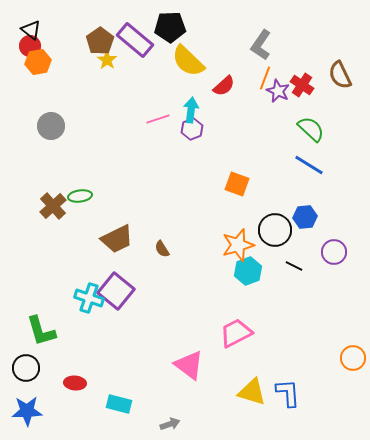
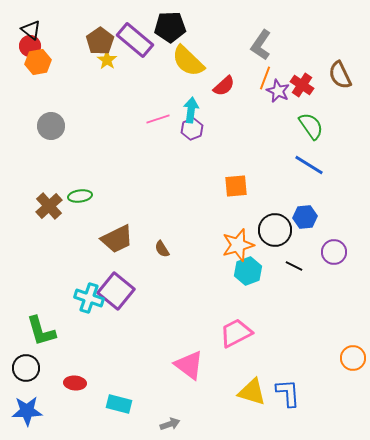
green semicircle at (311, 129): moved 3 px up; rotated 12 degrees clockwise
orange square at (237, 184): moved 1 px left, 2 px down; rotated 25 degrees counterclockwise
brown cross at (53, 206): moved 4 px left
